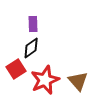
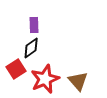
purple rectangle: moved 1 px right, 1 px down
red star: moved 1 px up
